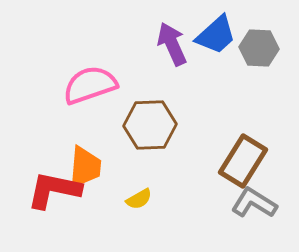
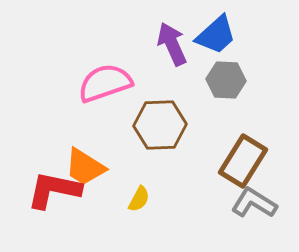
gray hexagon: moved 33 px left, 32 px down
pink semicircle: moved 15 px right, 2 px up
brown hexagon: moved 10 px right
orange trapezoid: rotated 117 degrees clockwise
yellow semicircle: rotated 32 degrees counterclockwise
